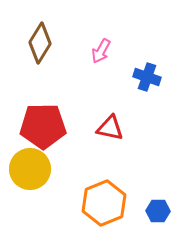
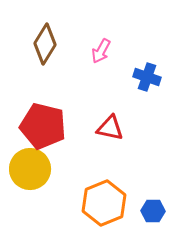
brown diamond: moved 5 px right, 1 px down
red pentagon: rotated 15 degrees clockwise
blue hexagon: moved 5 px left
